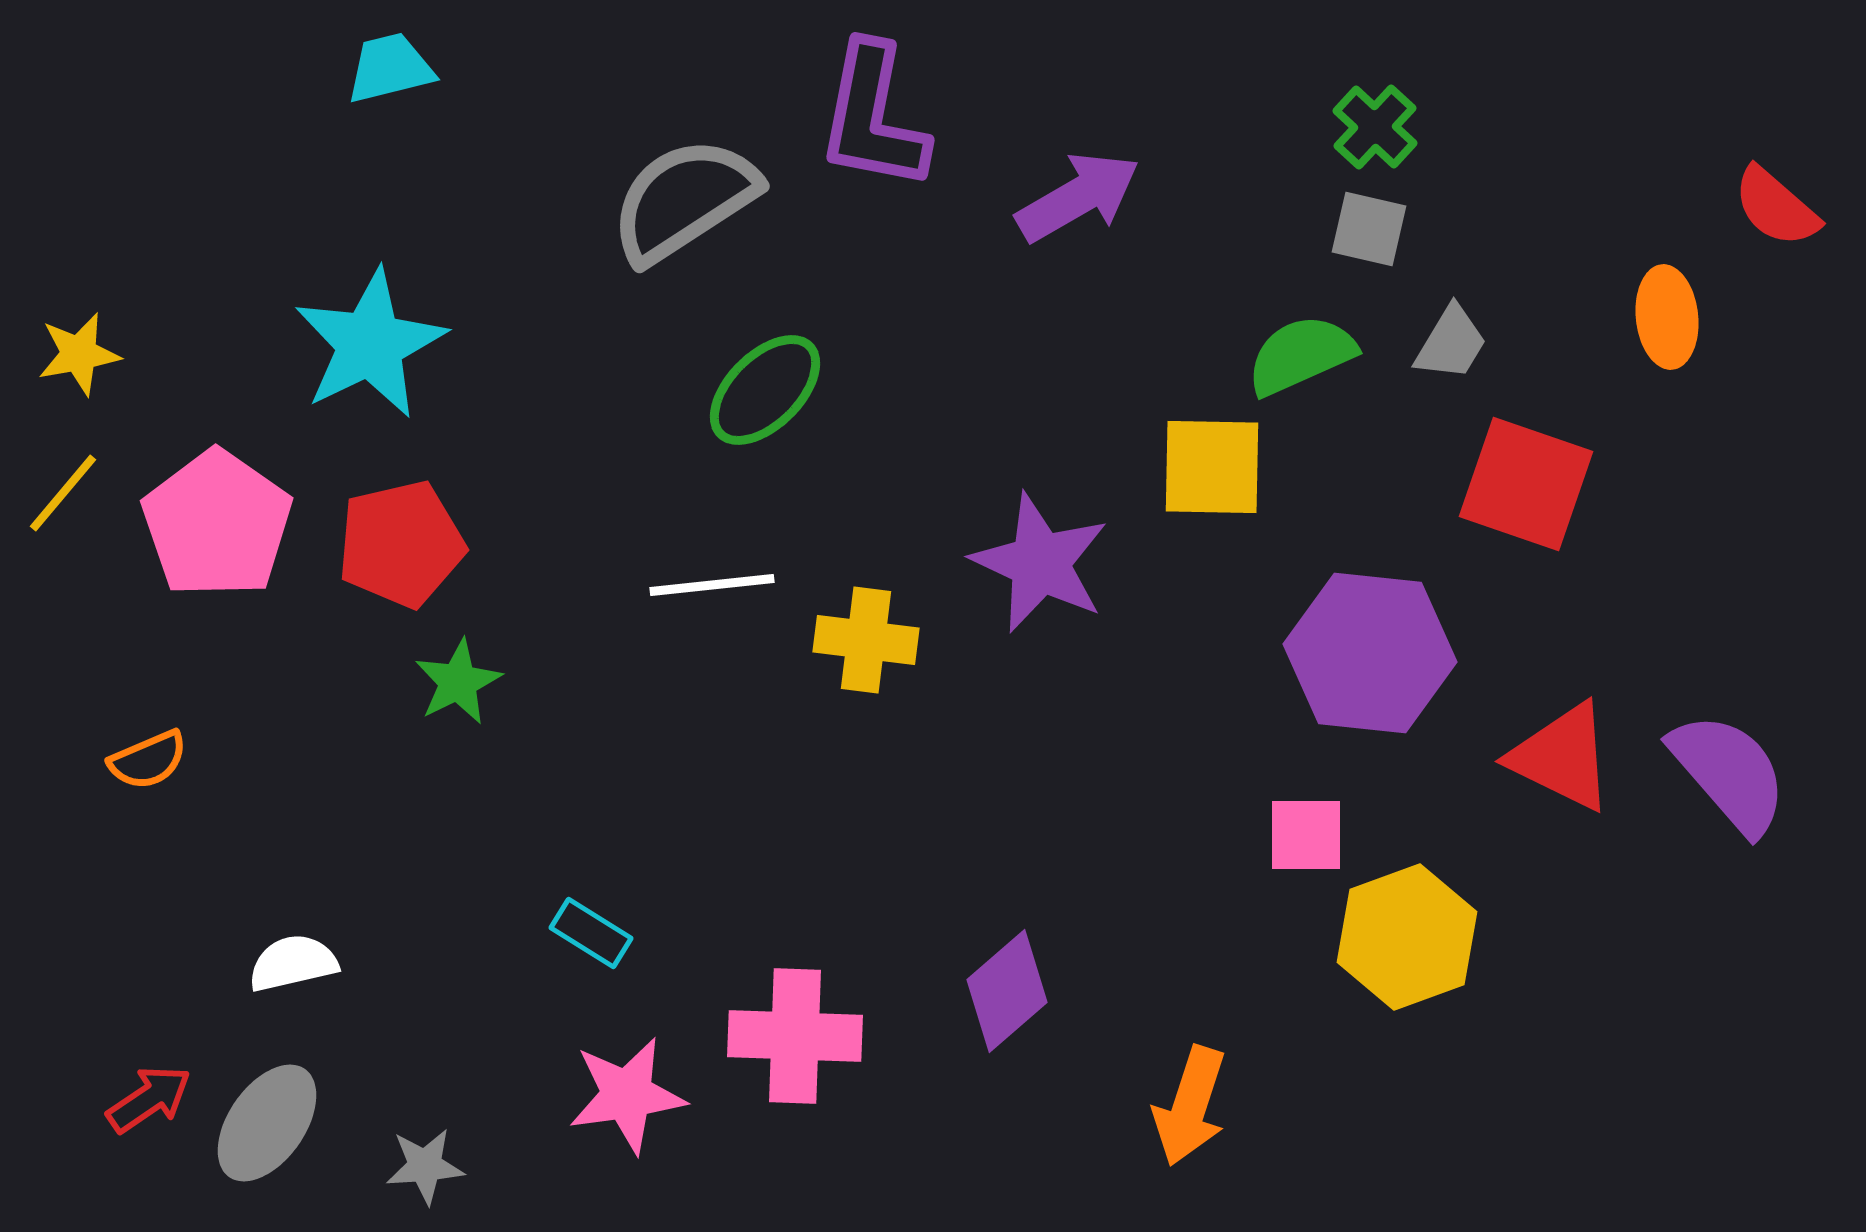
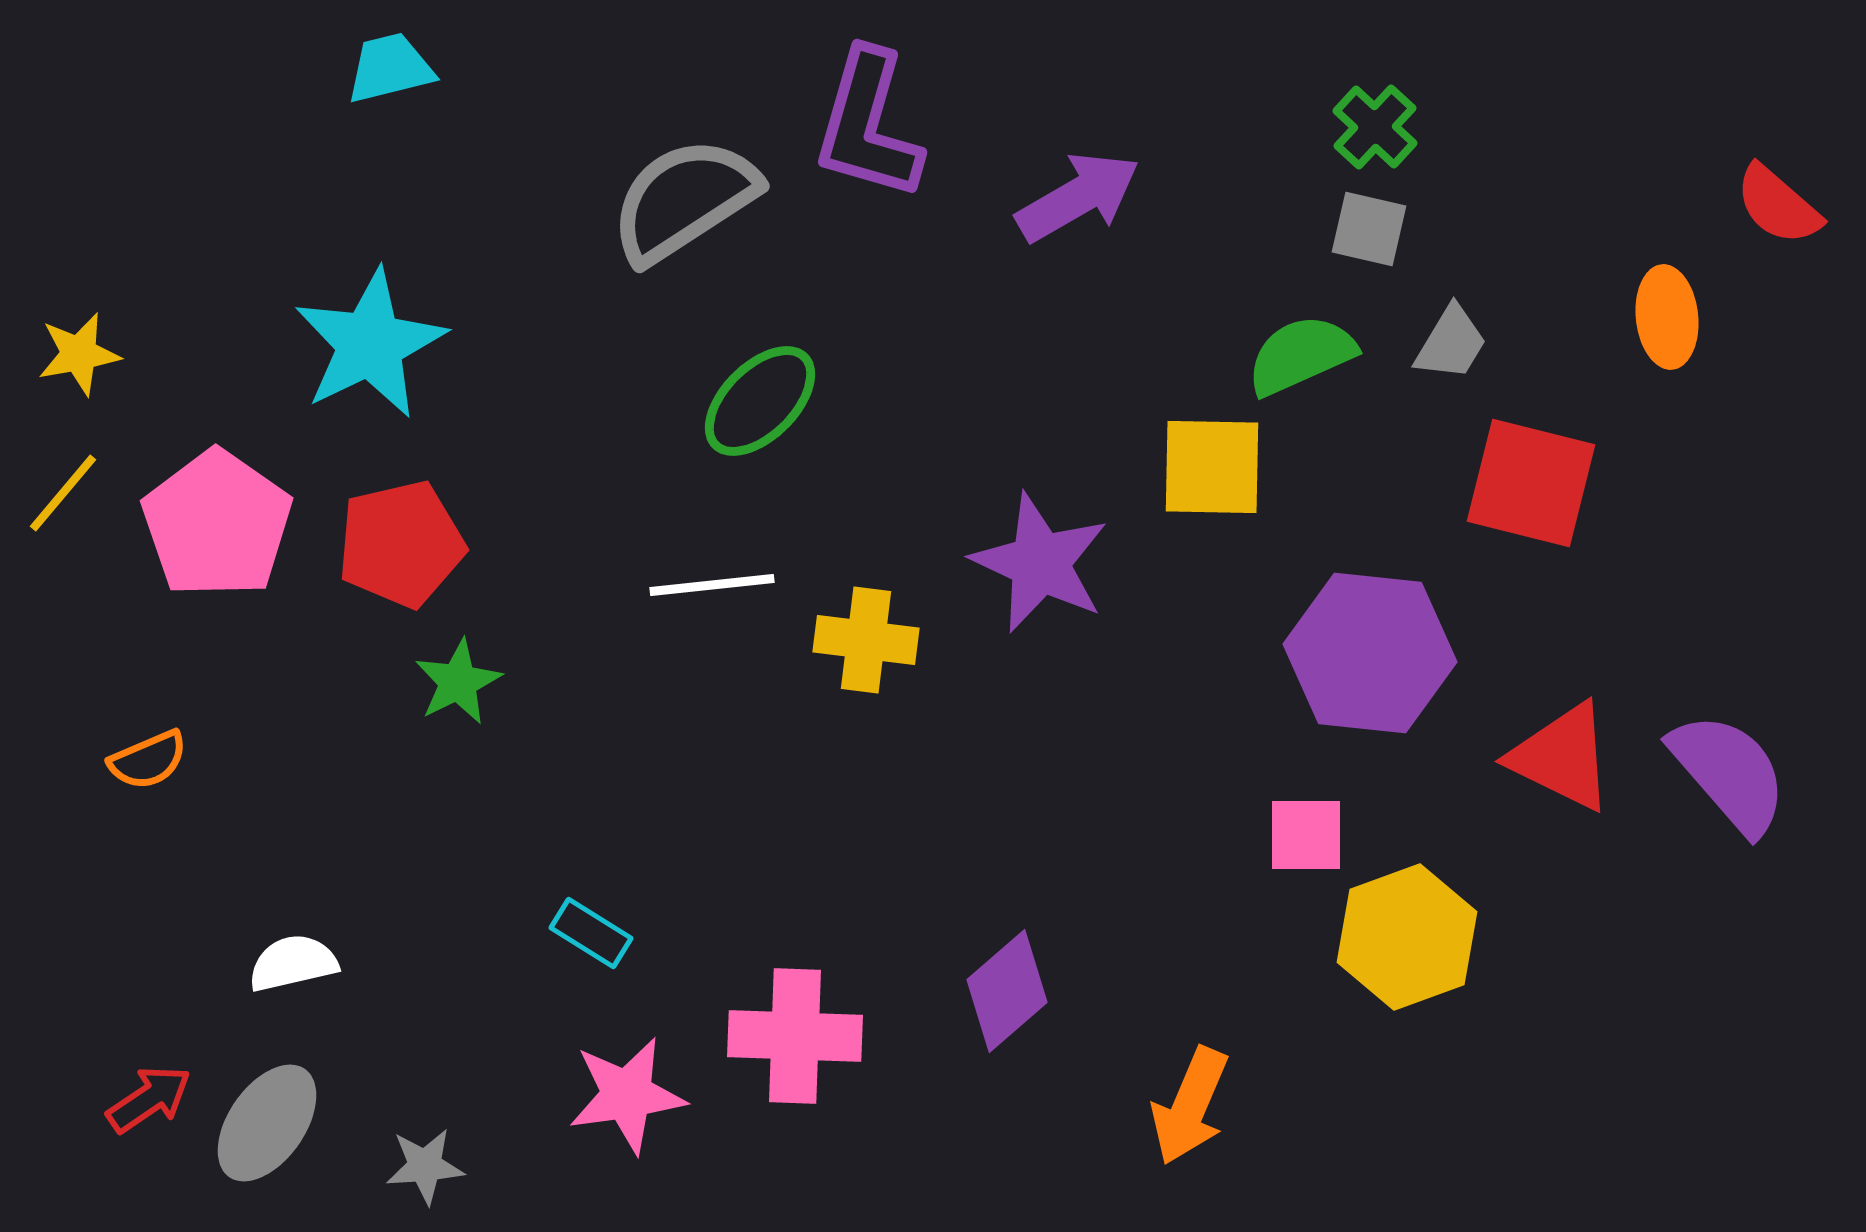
purple L-shape: moved 5 px left, 8 px down; rotated 5 degrees clockwise
red semicircle: moved 2 px right, 2 px up
green ellipse: moved 5 px left, 11 px down
red square: moved 5 px right, 1 px up; rotated 5 degrees counterclockwise
orange arrow: rotated 5 degrees clockwise
